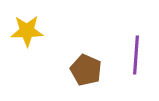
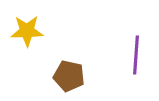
brown pentagon: moved 17 px left, 6 px down; rotated 12 degrees counterclockwise
